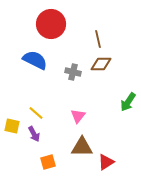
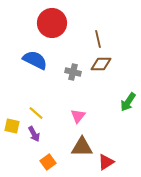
red circle: moved 1 px right, 1 px up
orange square: rotated 21 degrees counterclockwise
